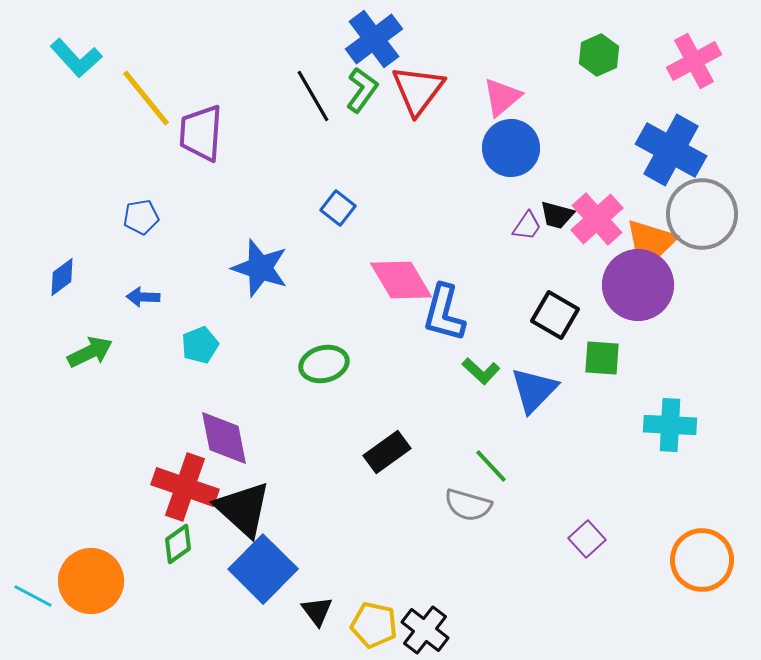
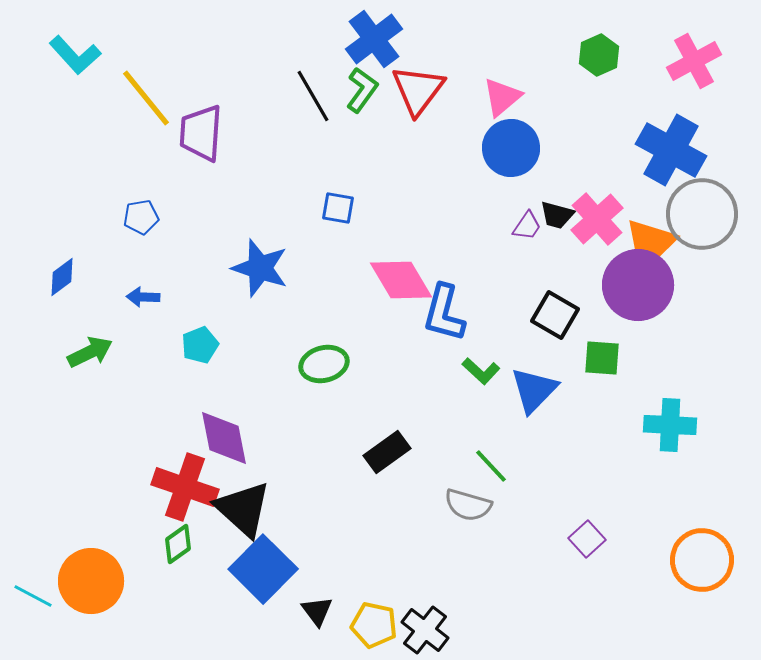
cyan L-shape at (76, 58): moved 1 px left, 3 px up
blue square at (338, 208): rotated 28 degrees counterclockwise
